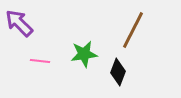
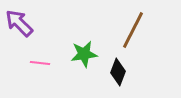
pink line: moved 2 px down
